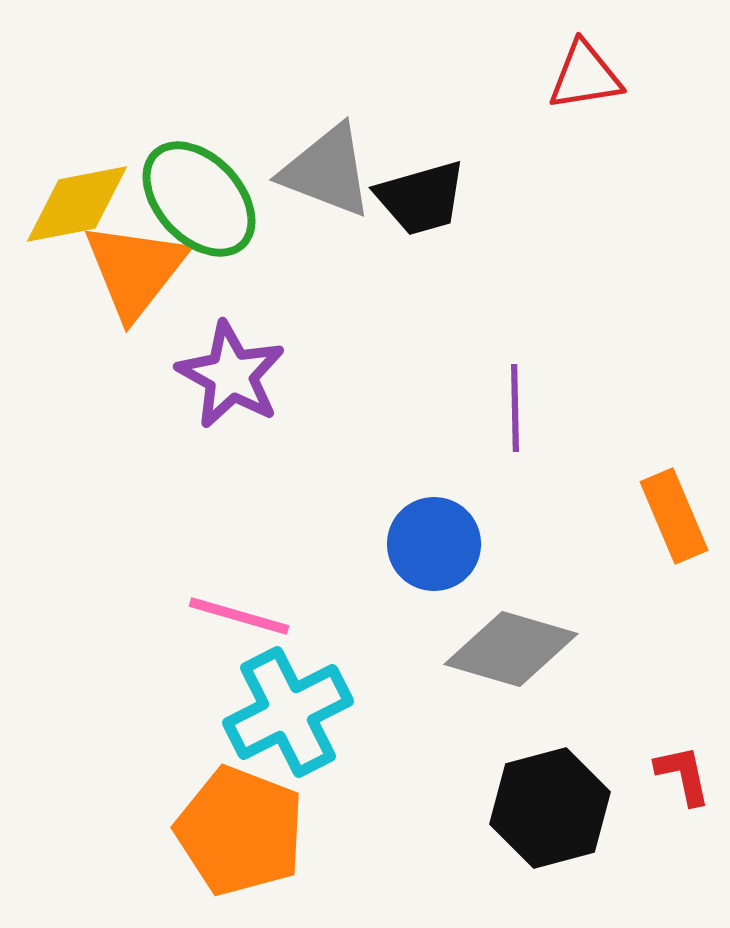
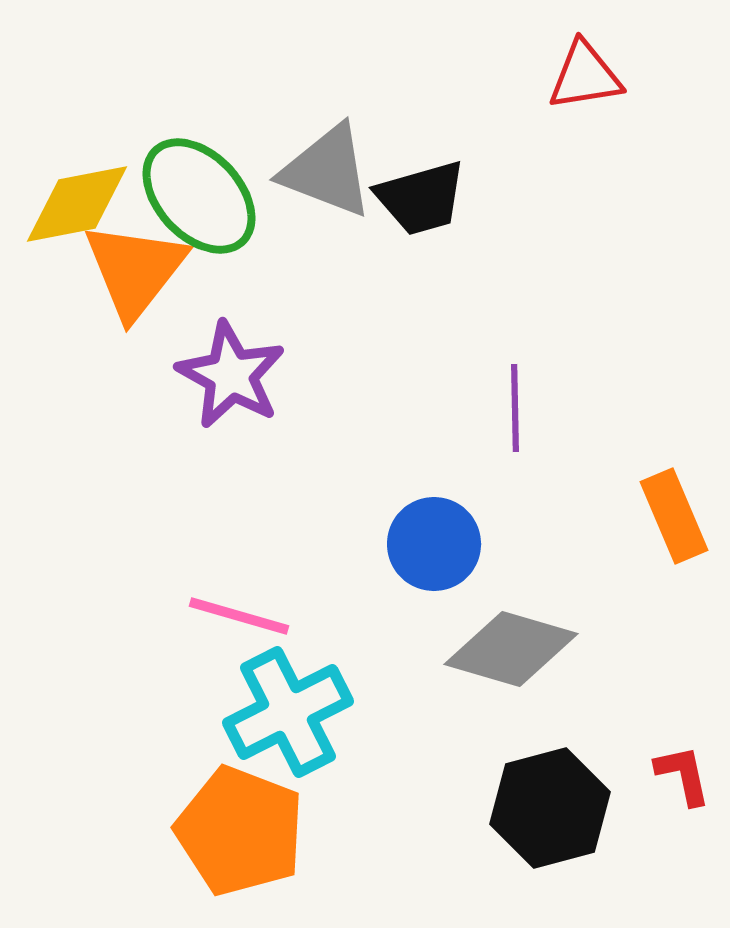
green ellipse: moved 3 px up
